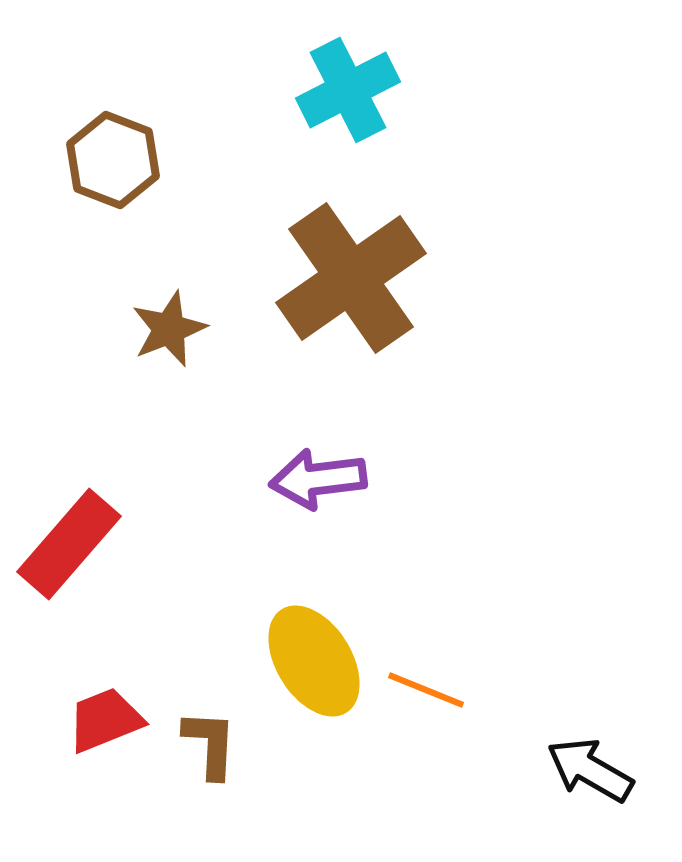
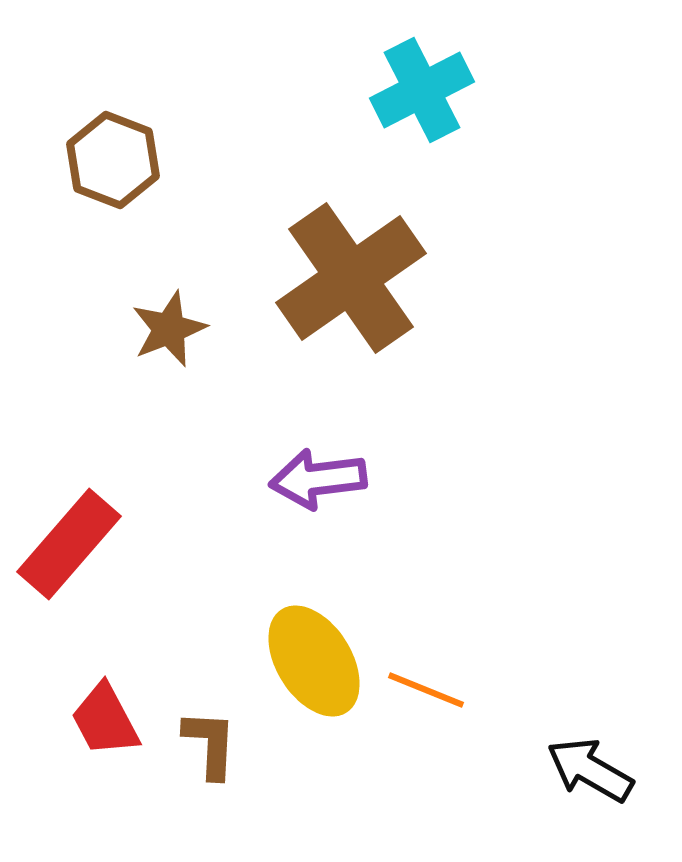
cyan cross: moved 74 px right
red trapezoid: rotated 96 degrees counterclockwise
